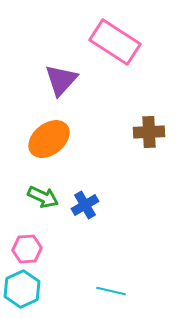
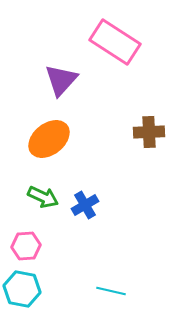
pink hexagon: moved 1 px left, 3 px up
cyan hexagon: rotated 24 degrees counterclockwise
